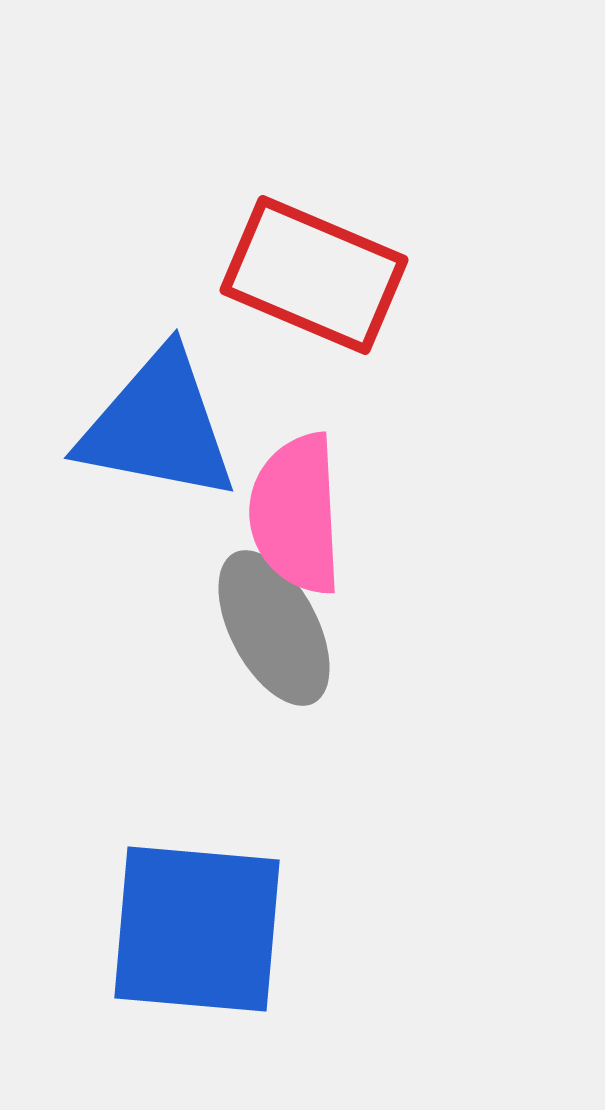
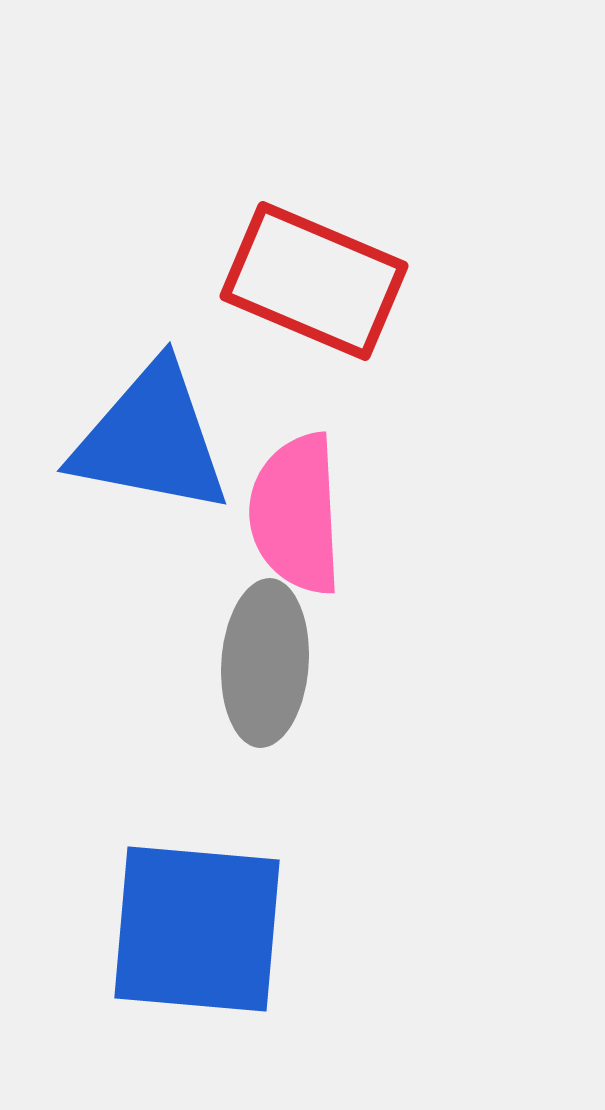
red rectangle: moved 6 px down
blue triangle: moved 7 px left, 13 px down
gray ellipse: moved 9 px left, 35 px down; rotated 32 degrees clockwise
